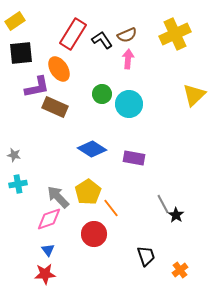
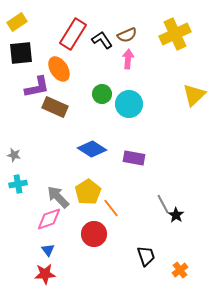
yellow rectangle: moved 2 px right, 1 px down
